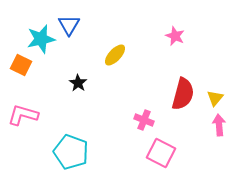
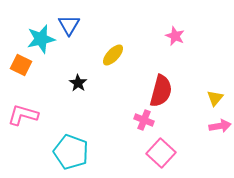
yellow ellipse: moved 2 px left
red semicircle: moved 22 px left, 3 px up
pink arrow: moved 1 px right, 1 px down; rotated 85 degrees clockwise
pink square: rotated 16 degrees clockwise
